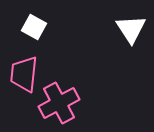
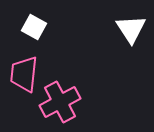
pink cross: moved 1 px right, 1 px up
